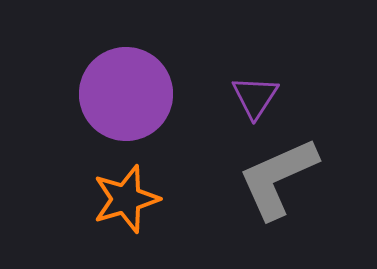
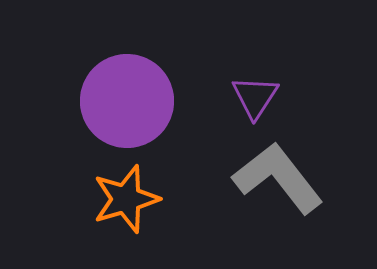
purple circle: moved 1 px right, 7 px down
gray L-shape: rotated 76 degrees clockwise
